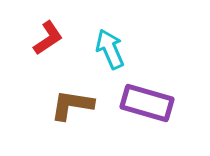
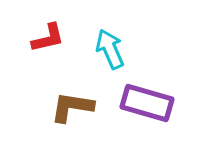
red L-shape: rotated 21 degrees clockwise
brown L-shape: moved 2 px down
